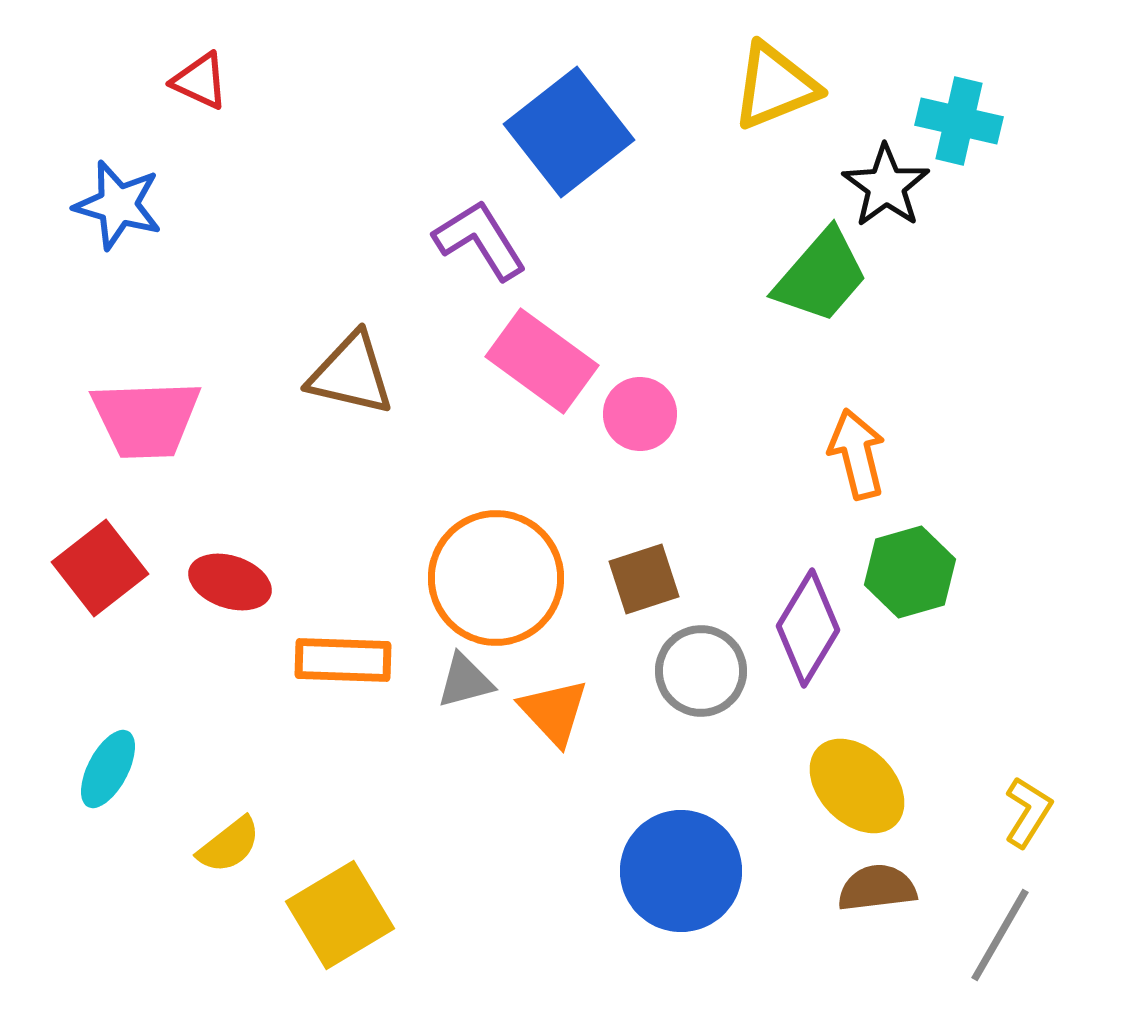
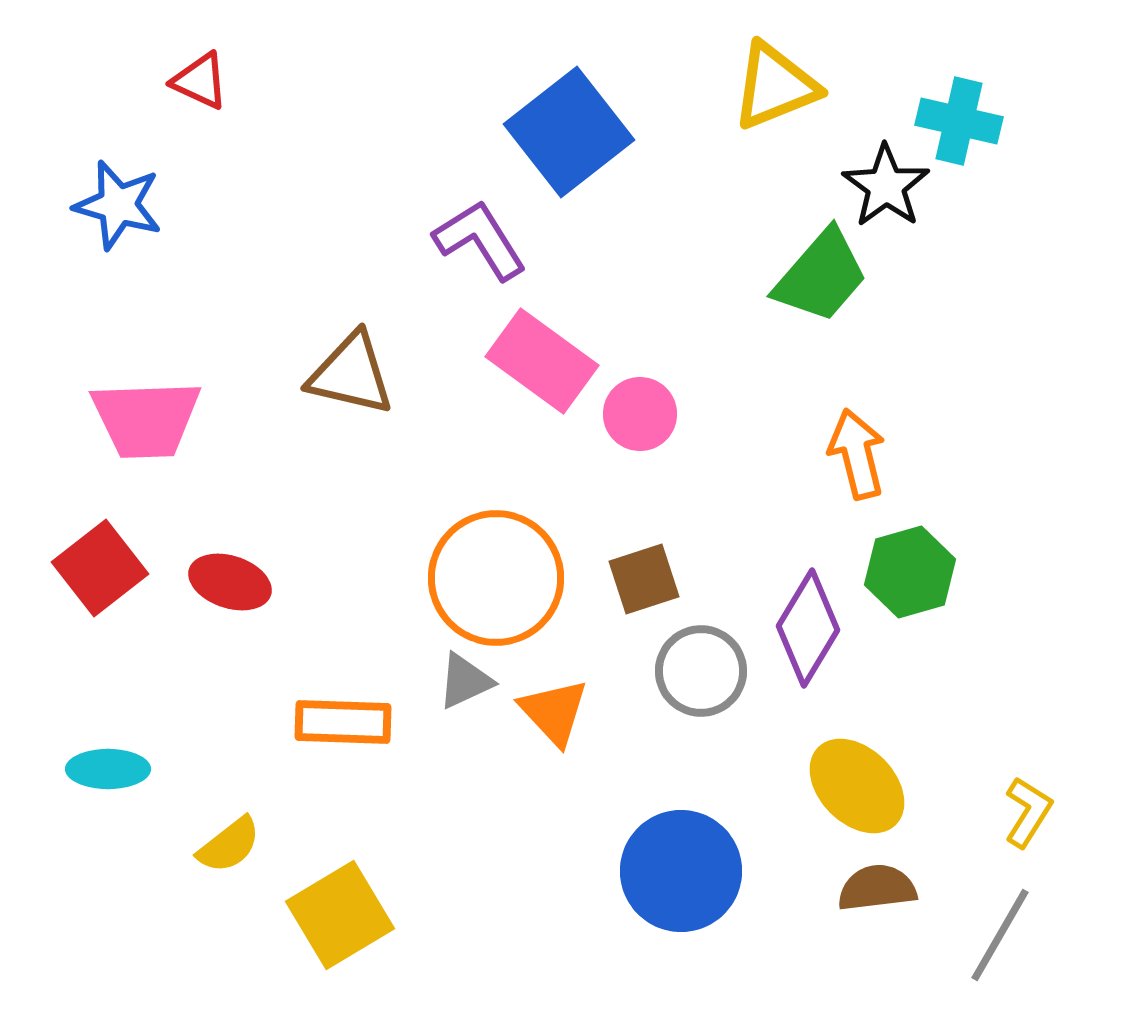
orange rectangle: moved 62 px down
gray triangle: rotated 10 degrees counterclockwise
cyan ellipse: rotated 62 degrees clockwise
